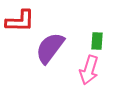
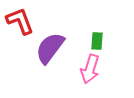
red L-shape: rotated 112 degrees counterclockwise
pink arrow: moved 1 px right, 1 px up
